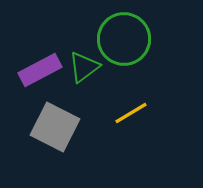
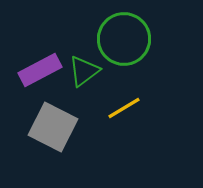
green triangle: moved 4 px down
yellow line: moved 7 px left, 5 px up
gray square: moved 2 px left
